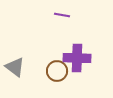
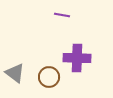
gray triangle: moved 6 px down
brown circle: moved 8 px left, 6 px down
